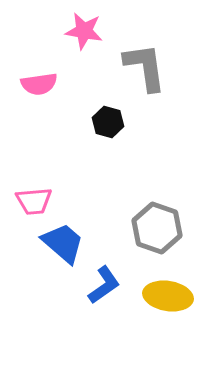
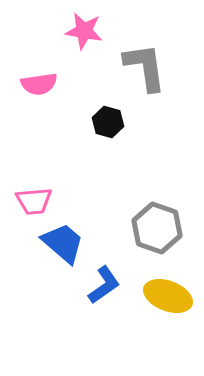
yellow ellipse: rotated 12 degrees clockwise
